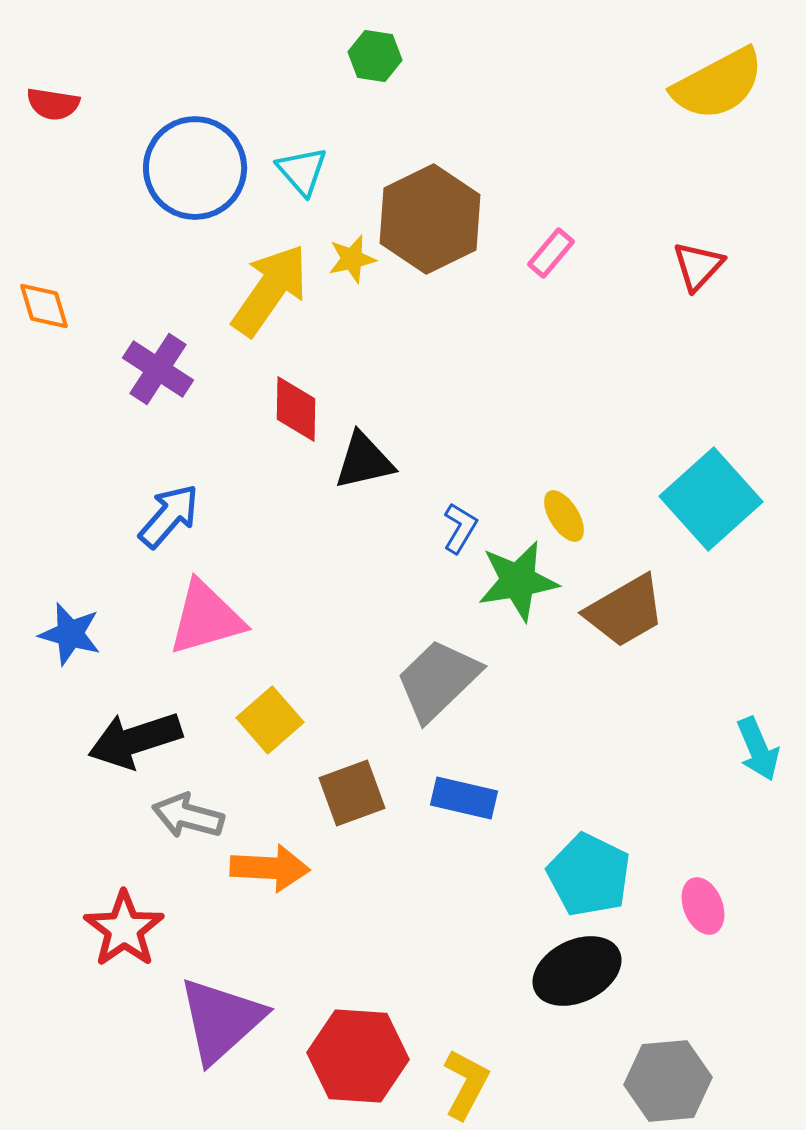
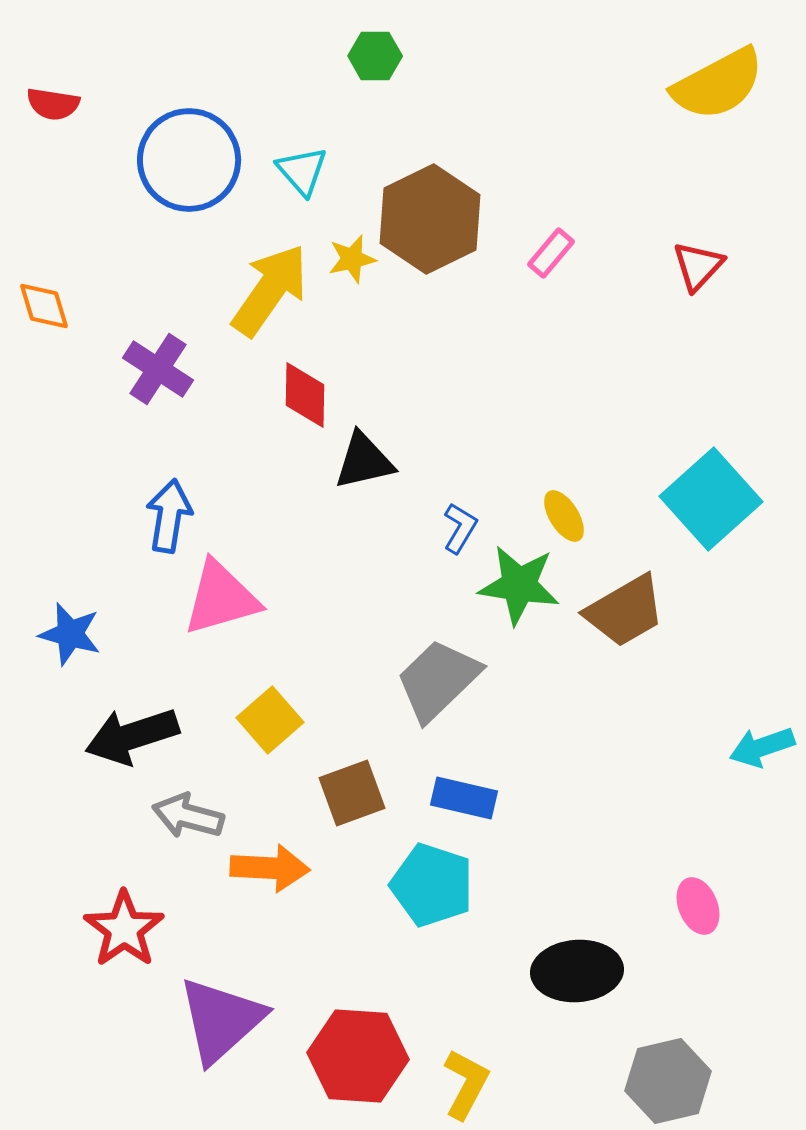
green hexagon: rotated 9 degrees counterclockwise
blue circle: moved 6 px left, 8 px up
red diamond: moved 9 px right, 14 px up
blue arrow: rotated 32 degrees counterclockwise
green star: moved 1 px right, 4 px down; rotated 18 degrees clockwise
pink triangle: moved 15 px right, 20 px up
black arrow: moved 3 px left, 4 px up
cyan arrow: moved 4 px right, 2 px up; rotated 94 degrees clockwise
cyan pentagon: moved 157 px left, 10 px down; rotated 8 degrees counterclockwise
pink ellipse: moved 5 px left
black ellipse: rotated 22 degrees clockwise
gray hexagon: rotated 8 degrees counterclockwise
